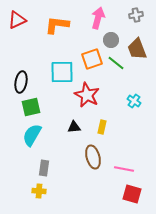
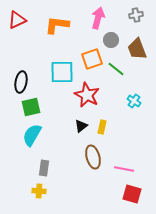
green line: moved 6 px down
black triangle: moved 7 px right, 1 px up; rotated 32 degrees counterclockwise
